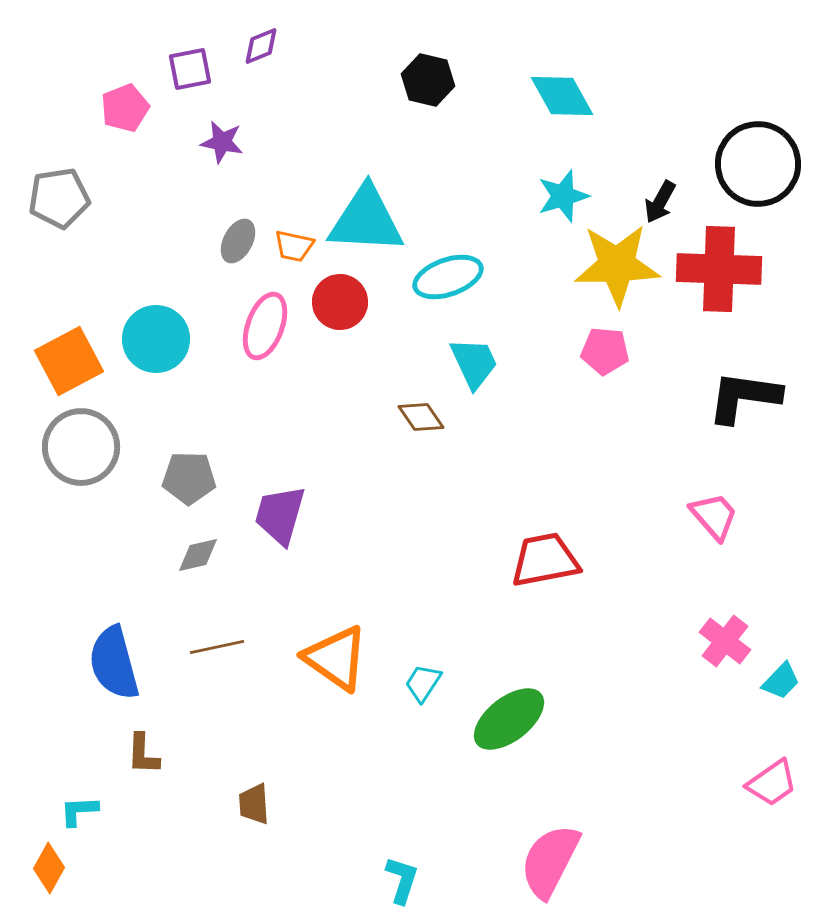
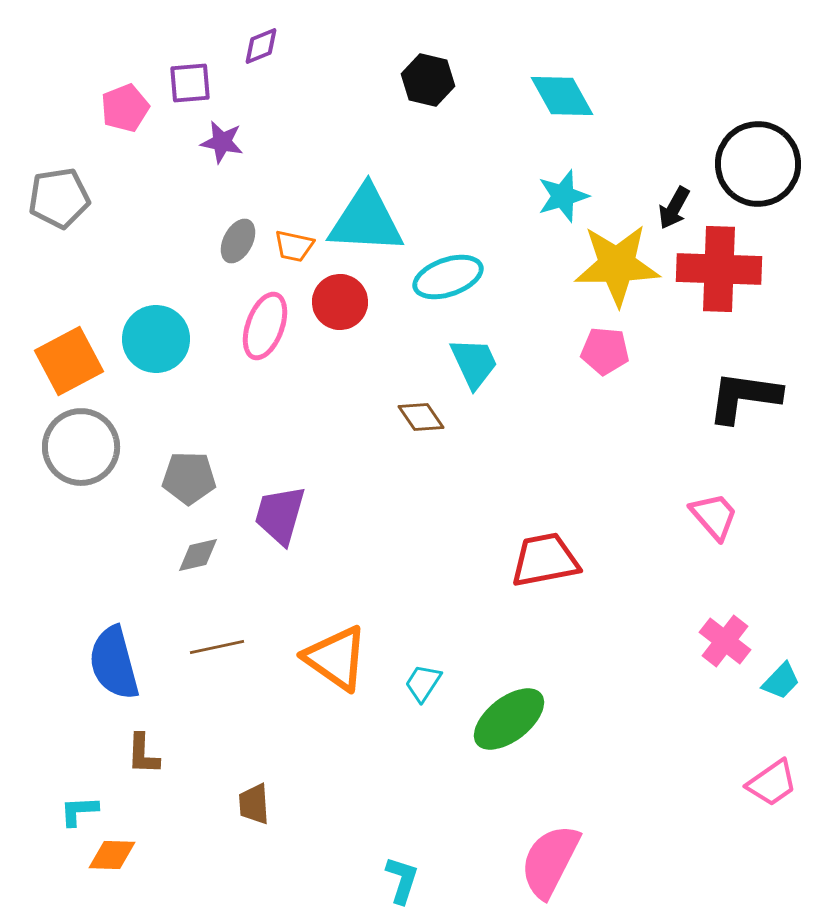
purple square at (190, 69): moved 14 px down; rotated 6 degrees clockwise
black arrow at (660, 202): moved 14 px right, 6 px down
orange diamond at (49, 868): moved 63 px right, 13 px up; rotated 63 degrees clockwise
